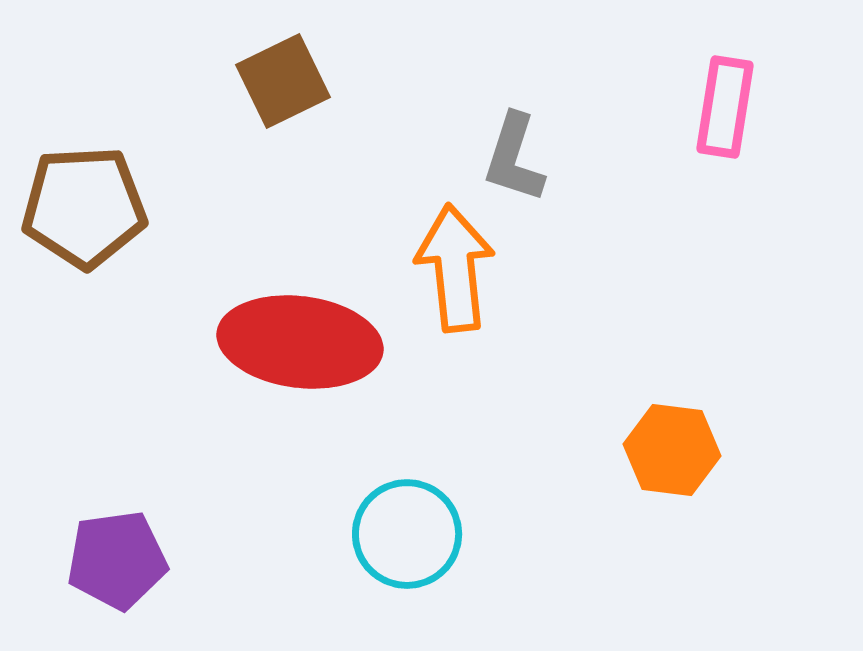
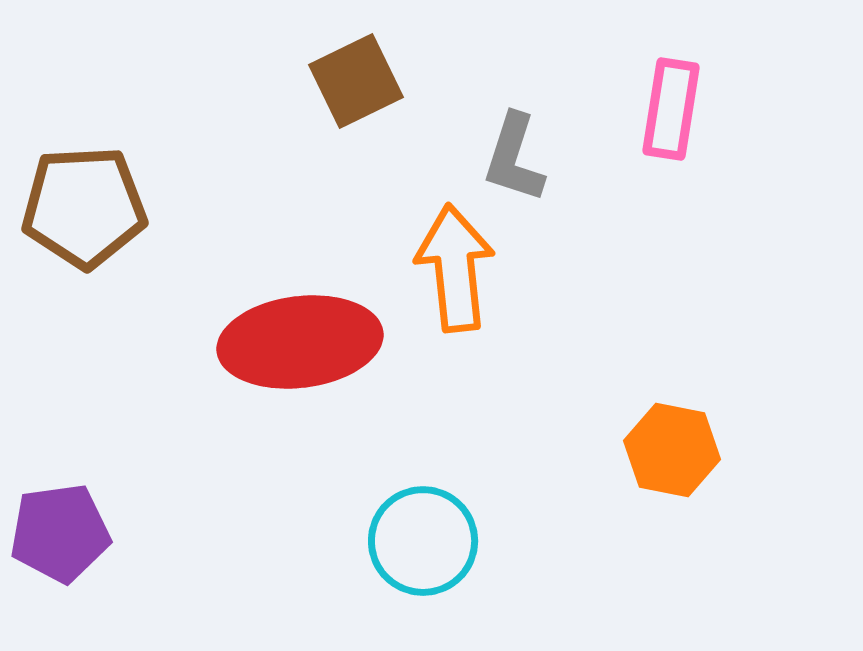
brown square: moved 73 px right
pink rectangle: moved 54 px left, 2 px down
red ellipse: rotated 14 degrees counterclockwise
orange hexagon: rotated 4 degrees clockwise
cyan circle: moved 16 px right, 7 px down
purple pentagon: moved 57 px left, 27 px up
